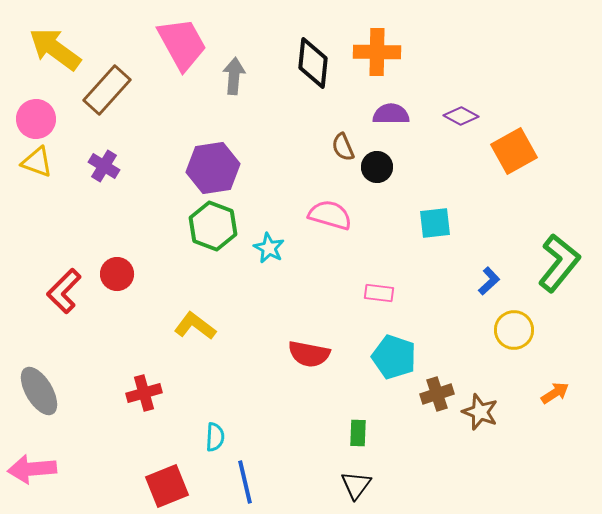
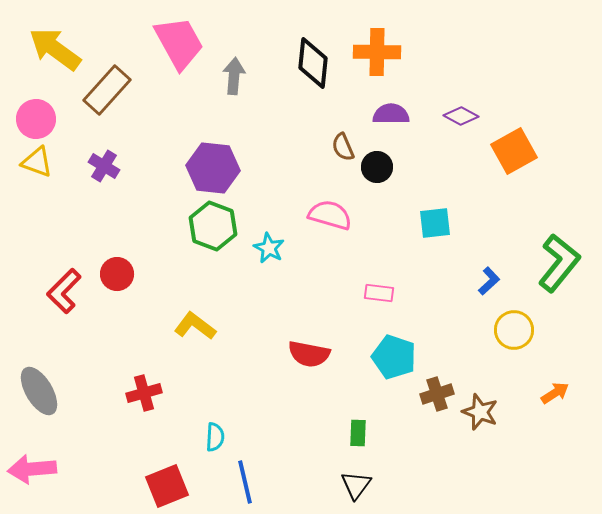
pink trapezoid: moved 3 px left, 1 px up
purple hexagon: rotated 15 degrees clockwise
